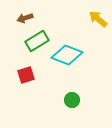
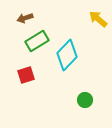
cyan diamond: rotated 68 degrees counterclockwise
green circle: moved 13 px right
